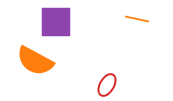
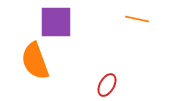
orange semicircle: rotated 42 degrees clockwise
